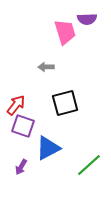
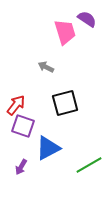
purple semicircle: rotated 144 degrees counterclockwise
gray arrow: rotated 28 degrees clockwise
green line: rotated 12 degrees clockwise
